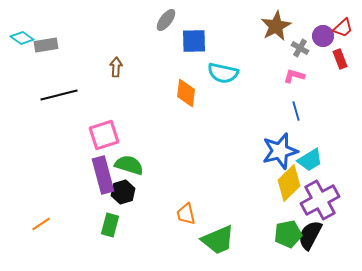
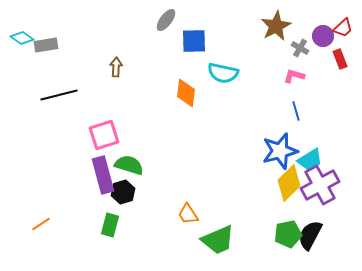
purple cross: moved 15 px up
orange trapezoid: moved 2 px right; rotated 20 degrees counterclockwise
